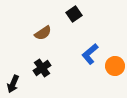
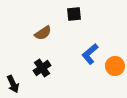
black square: rotated 28 degrees clockwise
black arrow: rotated 48 degrees counterclockwise
